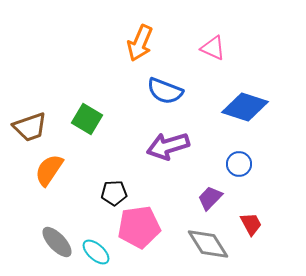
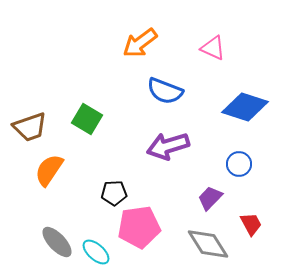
orange arrow: rotated 30 degrees clockwise
